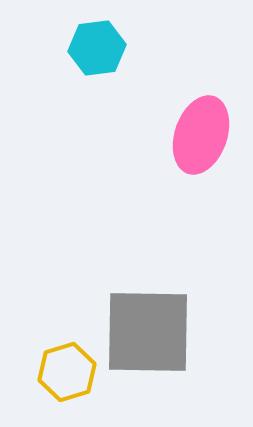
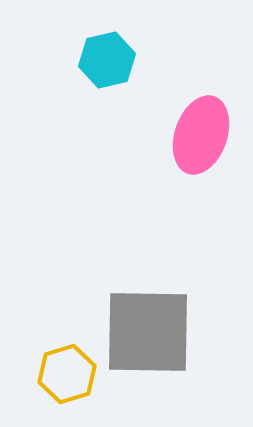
cyan hexagon: moved 10 px right, 12 px down; rotated 6 degrees counterclockwise
yellow hexagon: moved 2 px down
